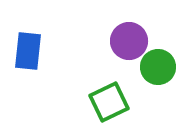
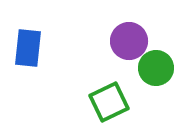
blue rectangle: moved 3 px up
green circle: moved 2 px left, 1 px down
